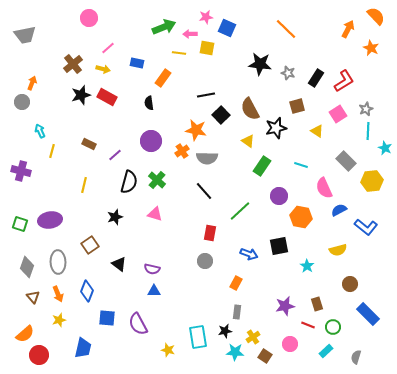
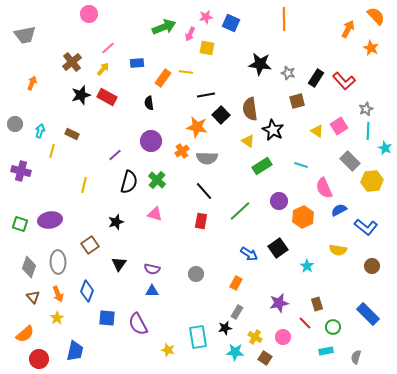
pink circle at (89, 18): moved 4 px up
blue square at (227, 28): moved 4 px right, 5 px up
orange line at (286, 29): moved 2 px left, 10 px up; rotated 45 degrees clockwise
pink arrow at (190, 34): rotated 64 degrees counterclockwise
yellow line at (179, 53): moved 7 px right, 19 px down
blue rectangle at (137, 63): rotated 16 degrees counterclockwise
brown cross at (73, 64): moved 1 px left, 2 px up
yellow arrow at (103, 69): rotated 64 degrees counterclockwise
red L-shape at (344, 81): rotated 80 degrees clockwise
gray circle at (22, 102): moved 7 px left, 22 px down
brown square at (297, 106): moved 5 px up
brown semicircle at (250, 109): rotated 20 degrees clockwise
pink square at (338, 114): moved 1 px right, 12 px down
black star at (276, 128): moved 3 px left, 2 px down; rotated 30 degrees counterclockwise
orange star at (196, 130): moved 1 px right, 3 px up
cyan arrow at (40, 131): rotated 40 degrees clockwise
brown rectangle at (89, 144): moved 17 px left, 10 px up
gray rectangle at (346, 161): moved 4 px right
green rectangle at (262, 166): rotated 24 degrees clockwise
purple circle at (279, 196): moved 5 px down
black star at (115, 217): moved 1 px right, 5 px down
orange hexagon at (301, 217): moved 2 px right; rotated 25 degrees clockwise
red rectangle at (210, 233): moved 9 px left, 12 px up
black square at (279, 246): moved 1 px left, 2 px down; rotated 24 degrees counterclockwise
yellow semicircle at (338, 250): rotated 24 degrees clockwise
blue arrow at (249, 254): rotated 12 degrees clockwise
gray circle at (205, 261): moved 9 px left, 13 px down
black triangle at (119, 264): rotated 28 degrees clockwise
gray diamond at (27, 267): moved 2 px right
brown circle at (350, 284): moved 22 px right, 18 px up
blue triangle at (154, 291): moved 2 px left
purple star at (285, 306): moved 6 px left, 3 px up
gray rectangle at (237, 312): rotated 24 degrees clockwise
yellow star at (59, 320): moved 2 px left, 2 px up; rotated 16 degrees counterclockwise
red line at (308, 325): moved 3 px left, 2 px up; rotated 24 degrees clockwise
black star at (225, 331): moved 3 px up
yellow cross at (253, 337): moved 2 px right; rotated 24 degrees counterclockwise
pink circle at (290, 344): moved 7 px left, 7 px up
blue trapezoid at (83, 348): moved 8 px left, 3 px down
cyan rectangle at (326, 351): rotated 32 degrees clockwise
red circle at (39, 355): moved 4 px down
brown square at (265, 356): moved 2 px down
